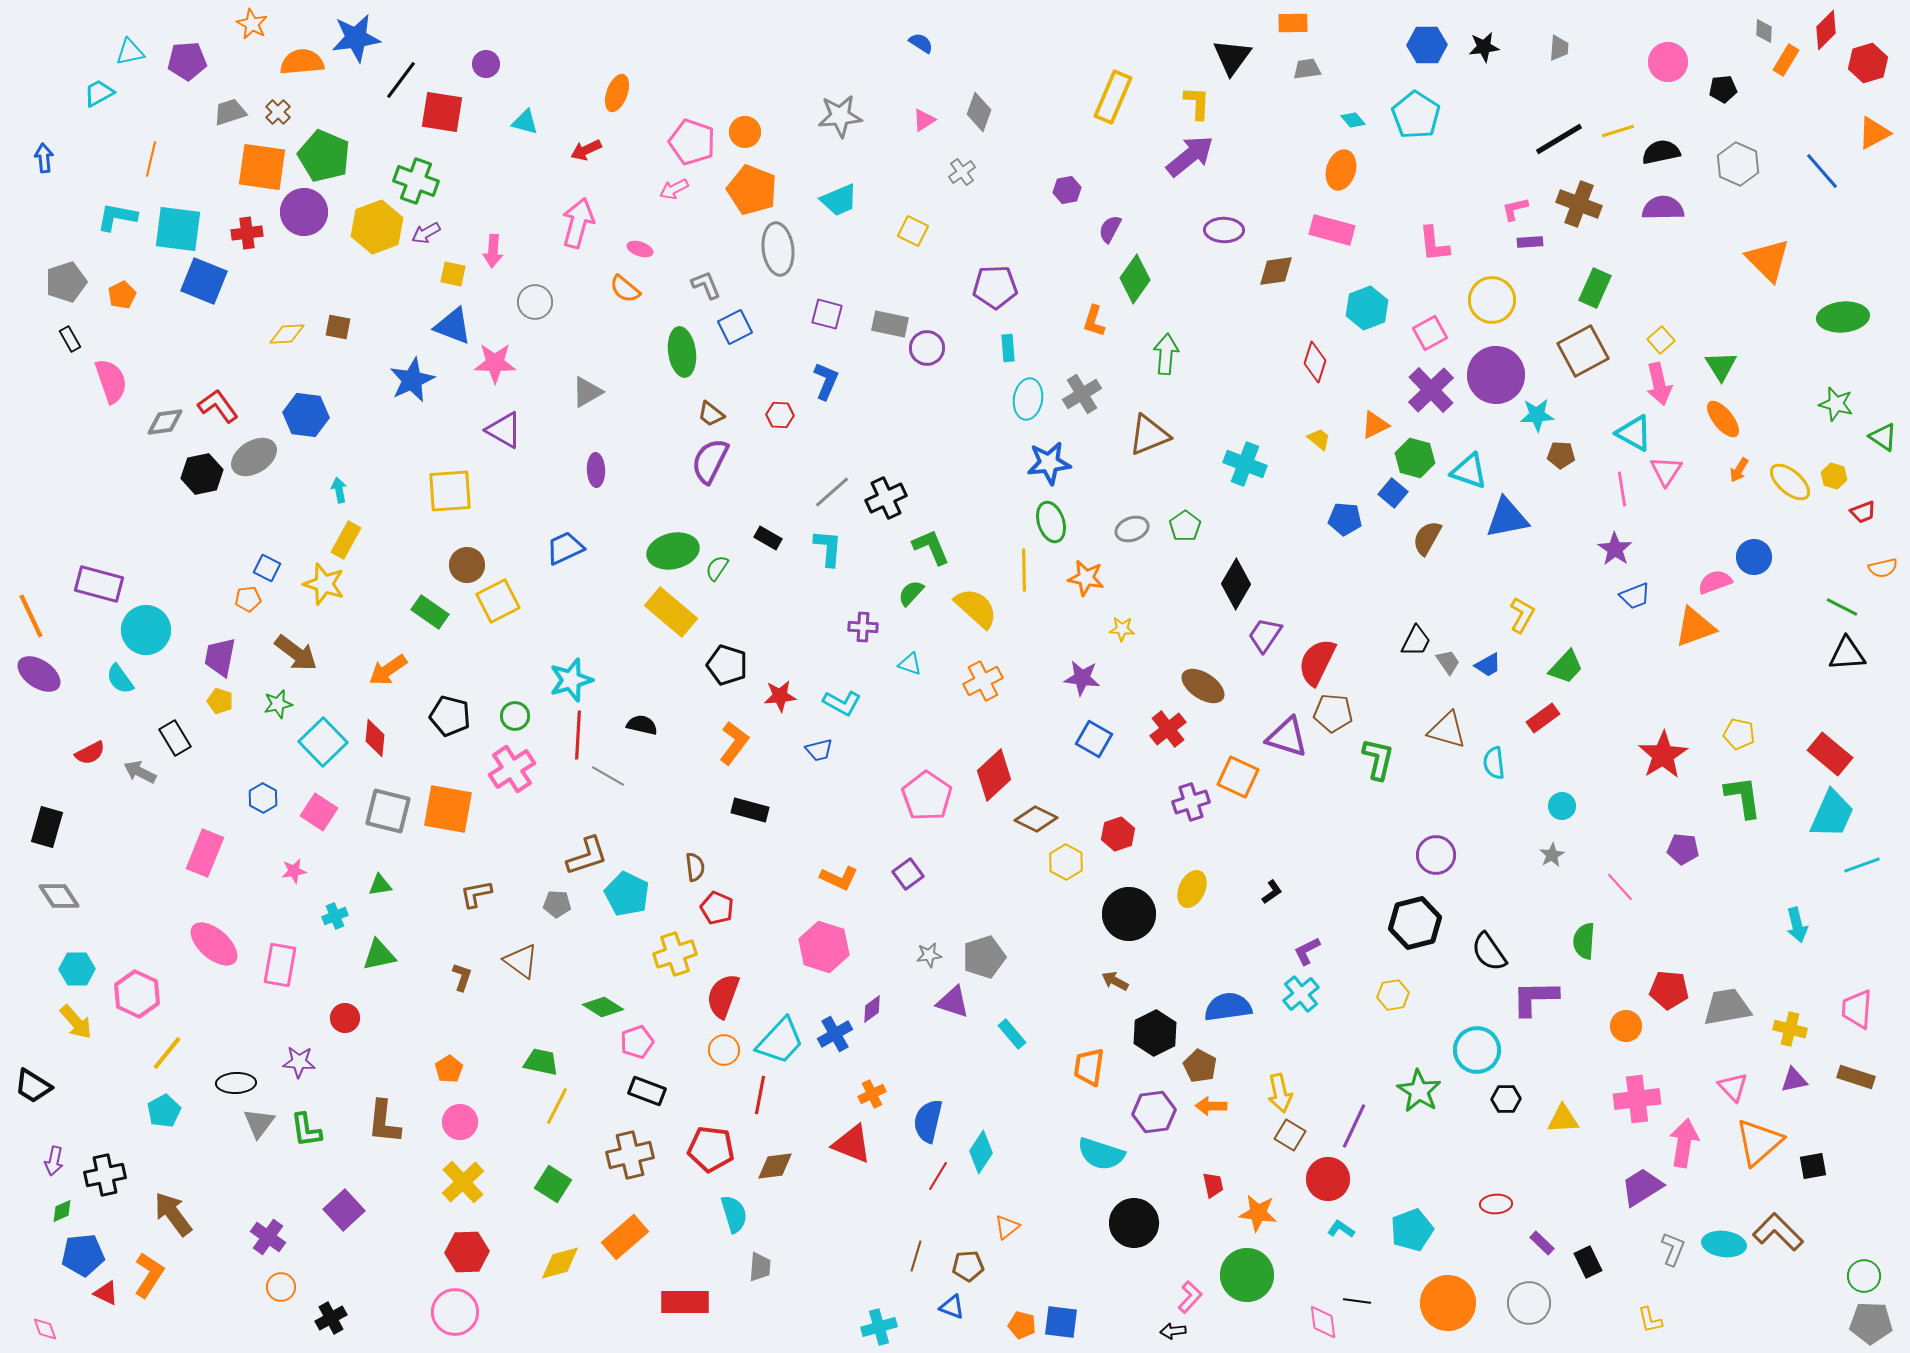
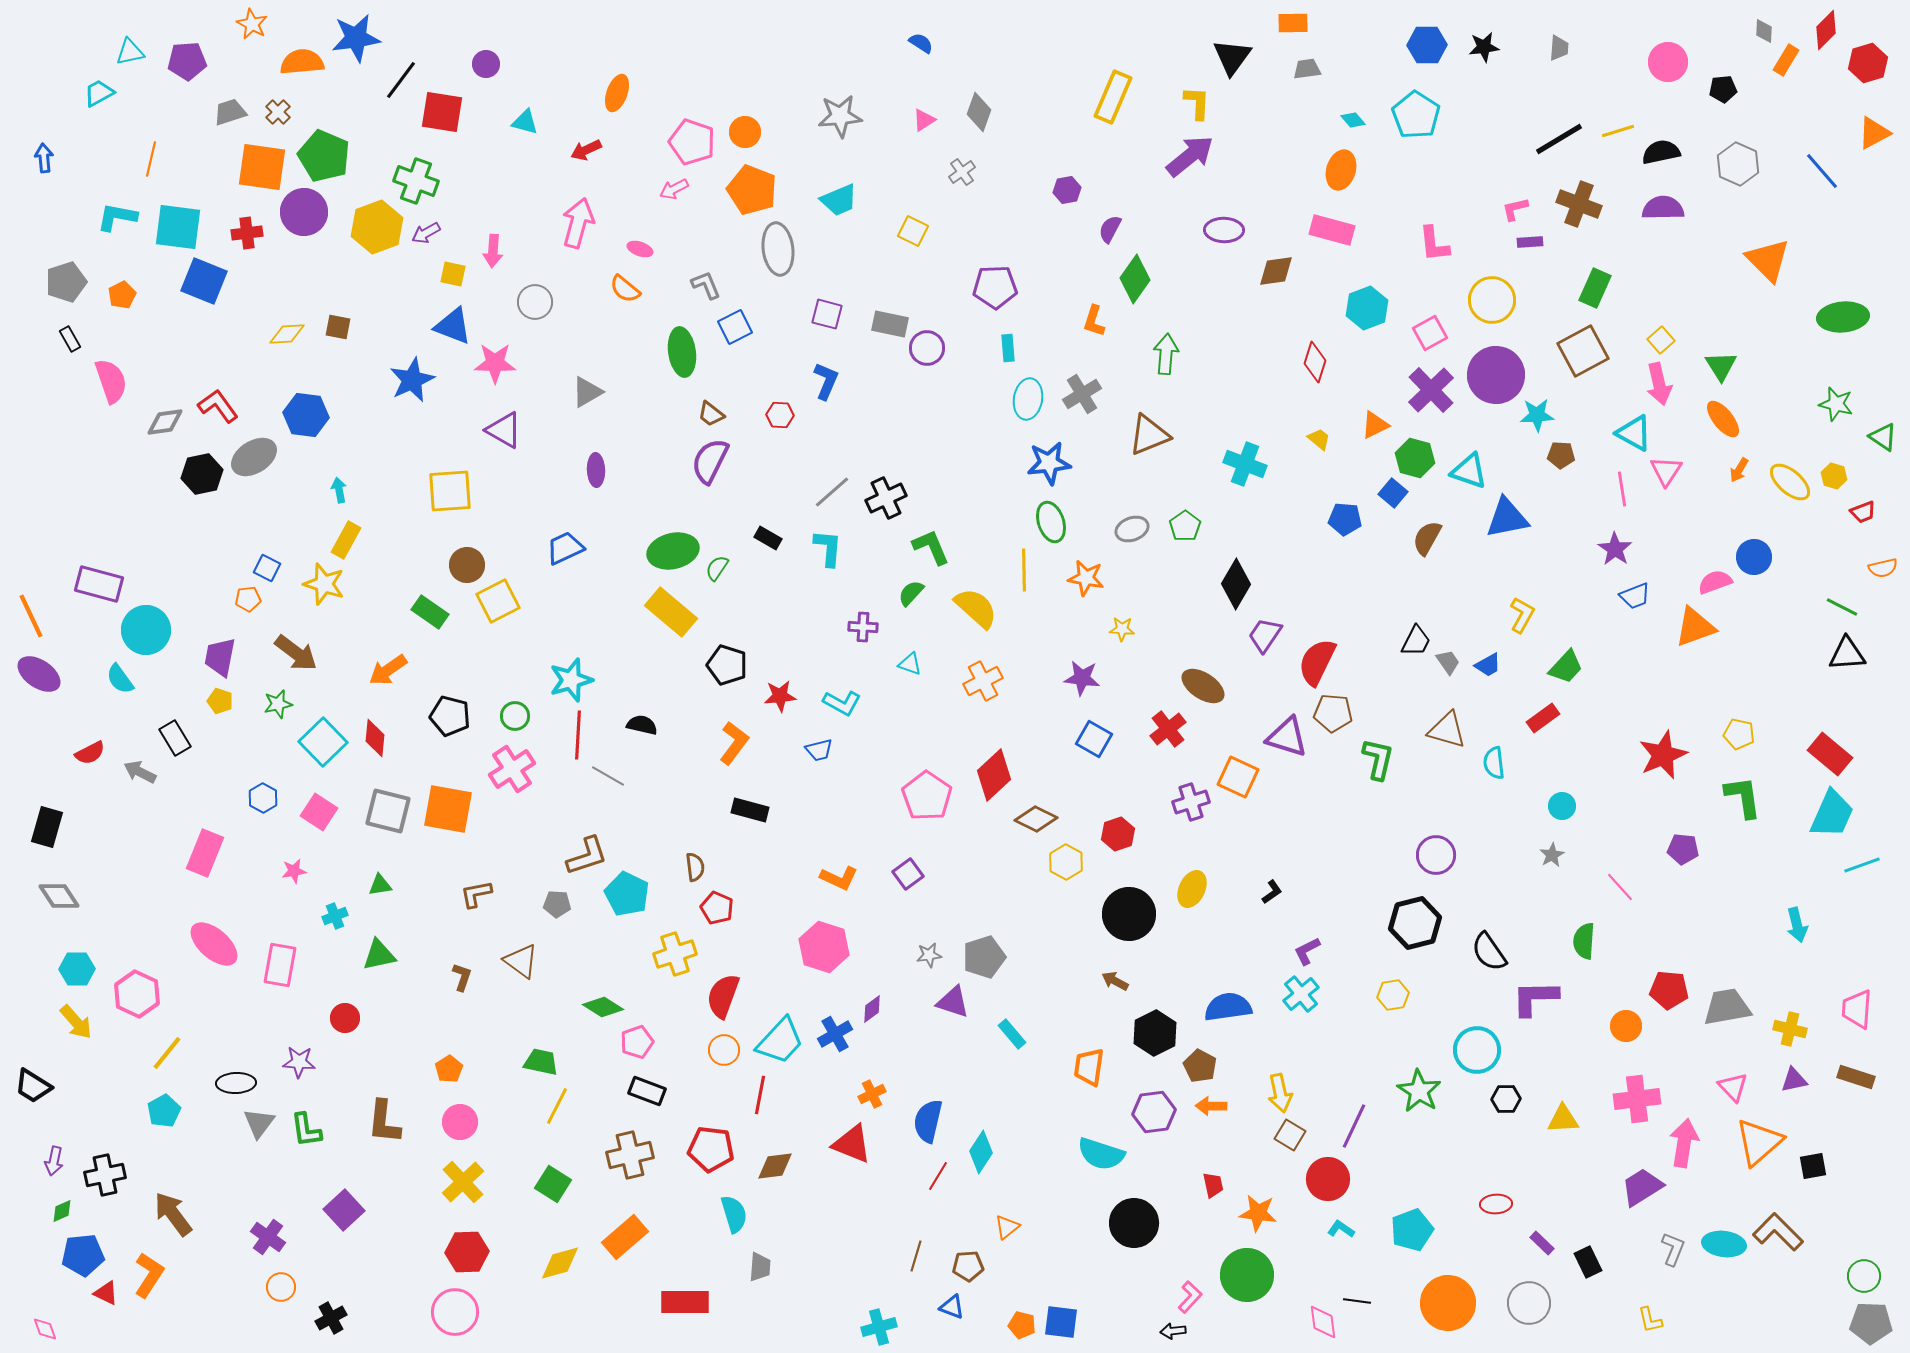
cyan square at (178, 229): moved 2 px up
red star at (1663, 755): rotated 9 degrees clockwise
